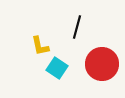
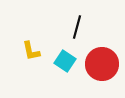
yellow L-shape: moved 9 px left, 5 px down
cyan square: moved 8 px right, 7 px up
